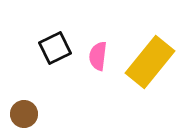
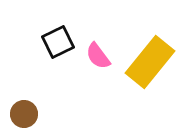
black square: moved 3 px right, 6 px up
pink semicircle: rotated 44 degrees counterclockwise
